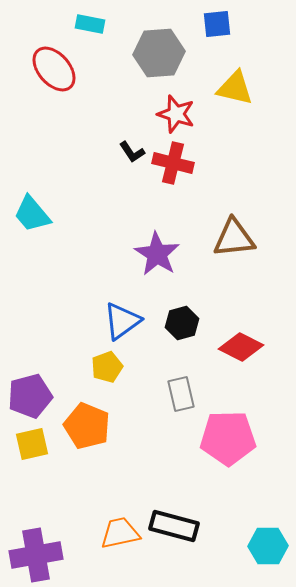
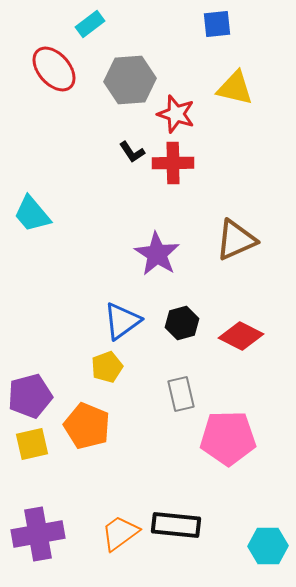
cyan rectangle: rotated 48 degrees counterclockwise
gray hexagon: moved 29 px left, 27 px down
red cross: rotated 15 degrees counterclockwise
brown triangle: moved 2 px right, 2 px down; rotated 18 degrees counterclockwise
red diamond: moved 11 px up
black rectangle: moved 2 px right, 1 px up; rotated 9 degrees counterclockwise
orange trapezoid: rotated 24 degrees counterclockwise
purple cross: moved 2 px right, 21 px up
